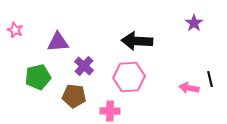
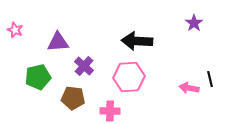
brown pentagon: moved 1 px left, 2 px down
